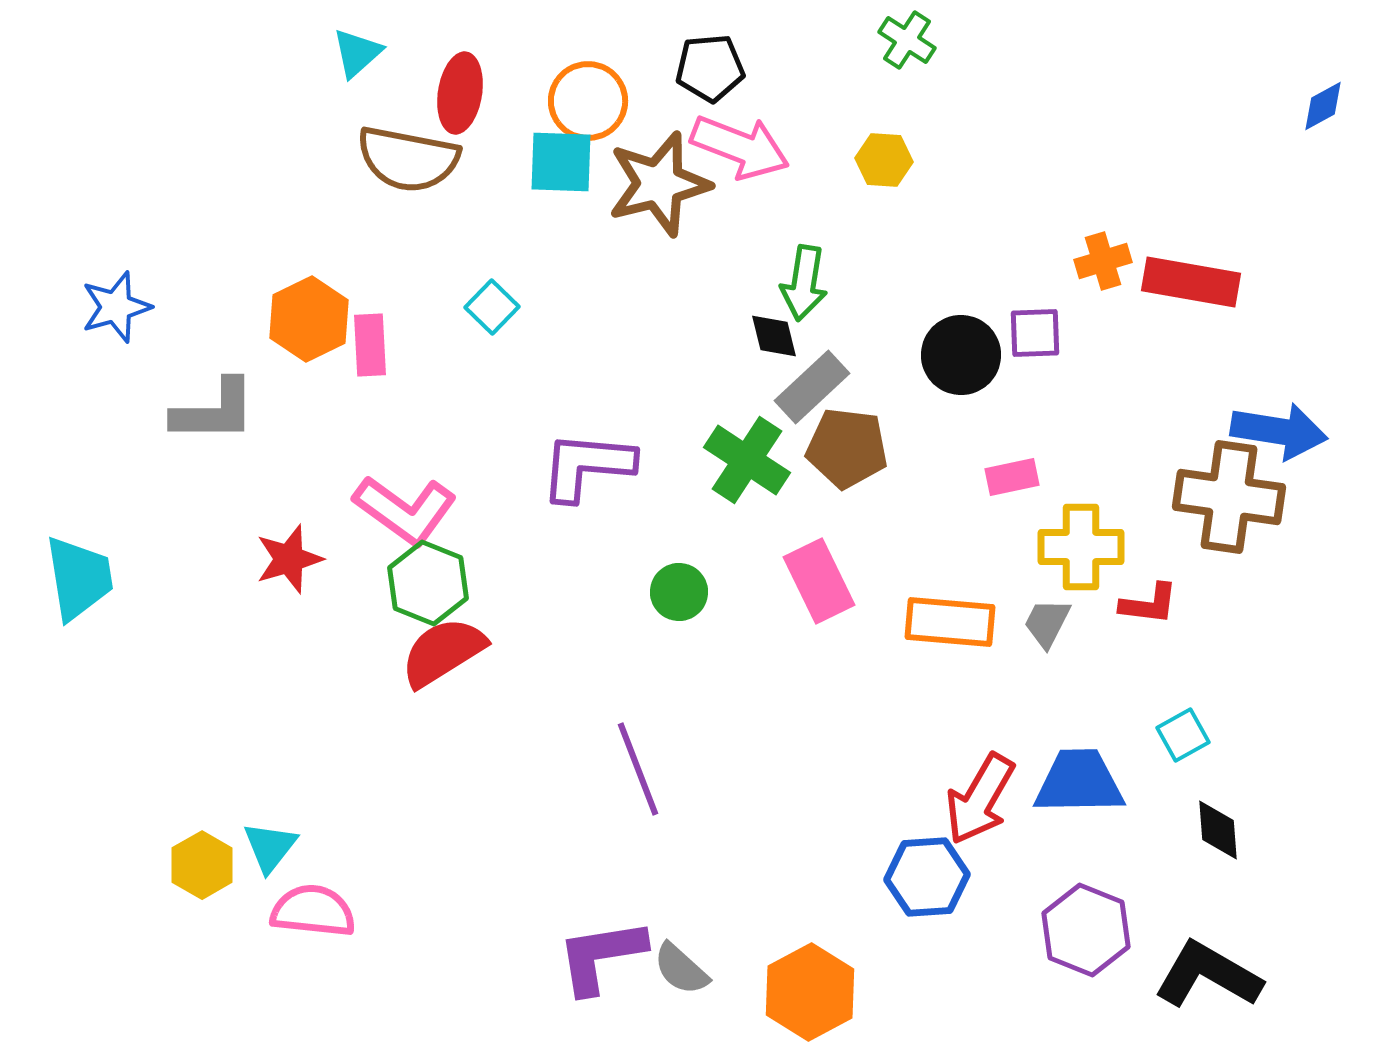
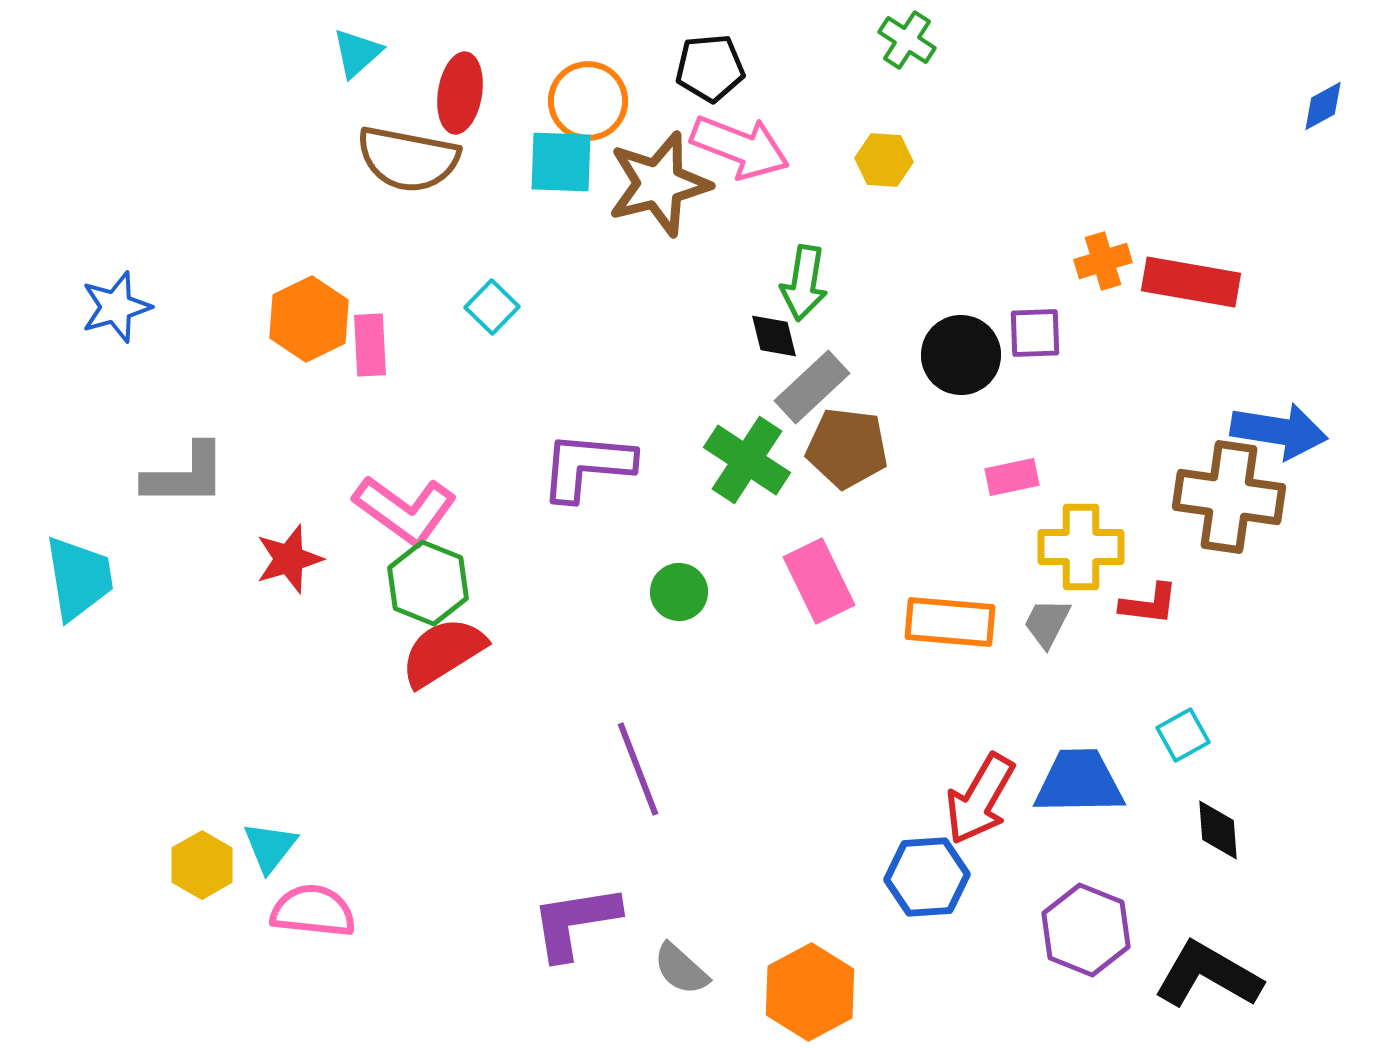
gray L-shape at (214, 411): moved 29 px left, 64 px down
purple L-shape at (601, 956): moved 26 px left, 34 px up
